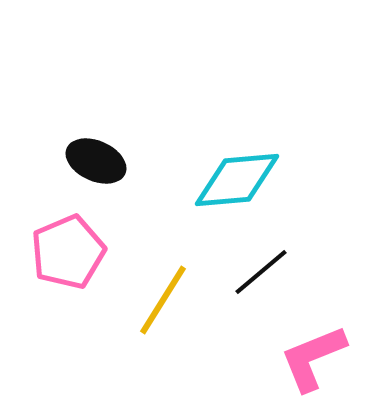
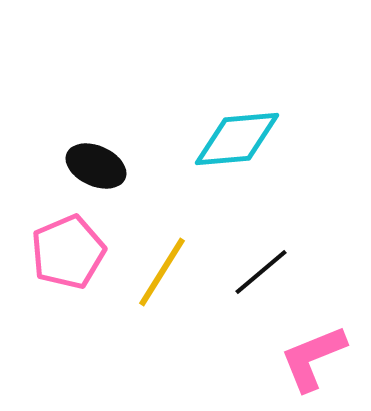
black ellipse: moved 5 px down
cyan diamond: moved 41 px up
yellow line: moved 1 px left, 28 px up
